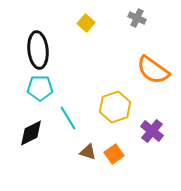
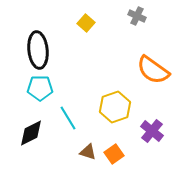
gray cross: moved 2 px up
